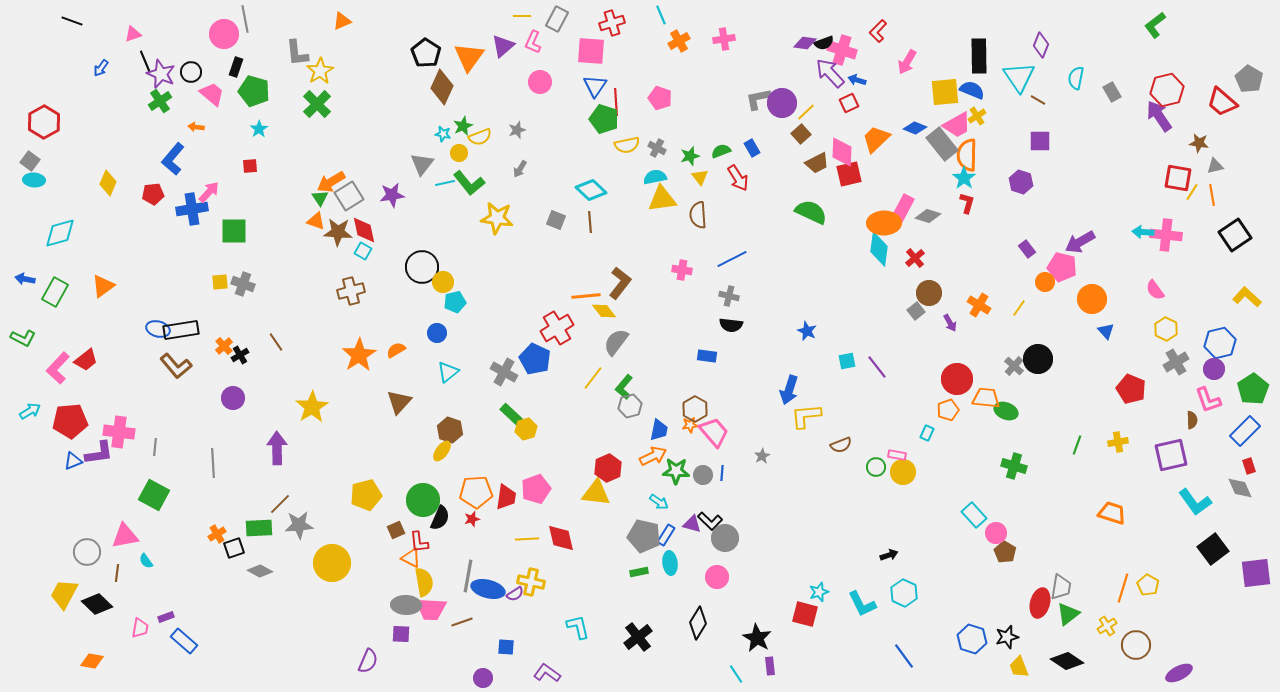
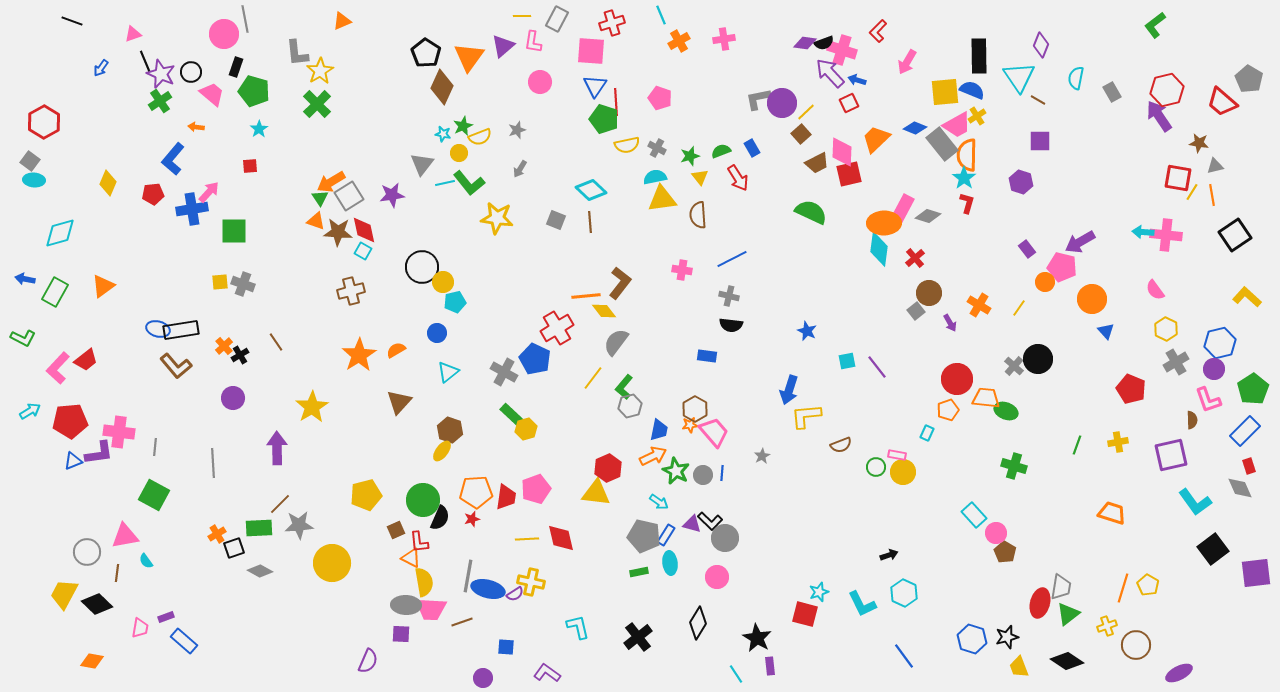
pink L-shape at (533, 42): rotated 15 degrees counterclockwise
green star at (676, 471): rotated 24 degrees clockwise
yellow cross at (1107, 626): rotated 12 degrees clockwise
